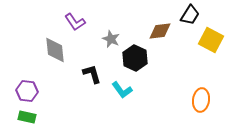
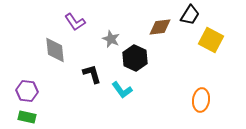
brown diamond: moved 4 px up
